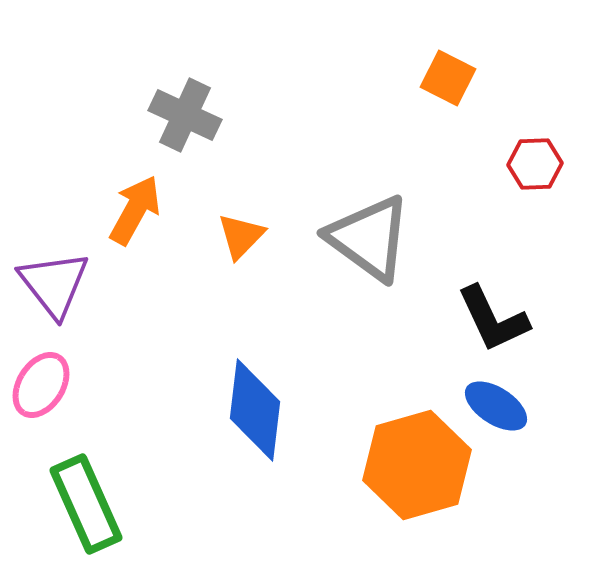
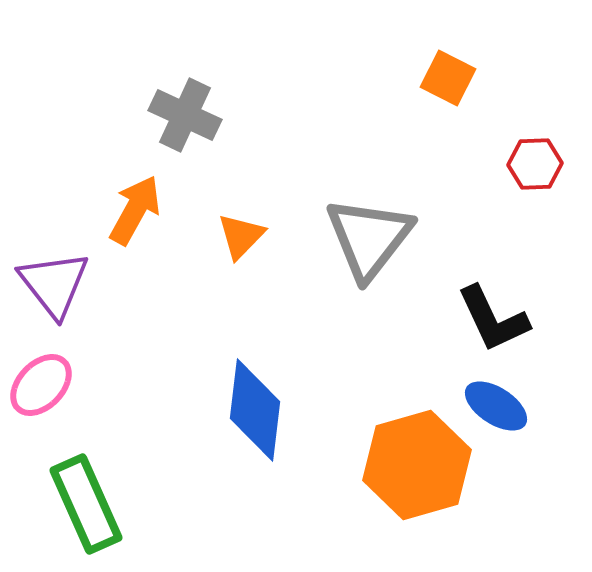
gray triangle: rotated 32 degrees clockwise
pink ellipse: rotated 12 degrees clockwise
